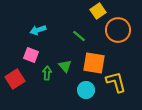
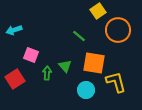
cyan arrow: moved 24 px left
